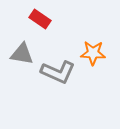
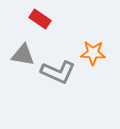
gray triangle: moved 1 px right, 1 px down
